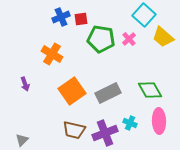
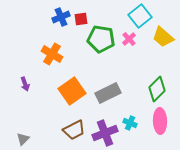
cyan square: moved 4 px left, 1 px down; rotated 10 degrees clockwise
green diamond: moved 7 px right, 1 px up; rotated 75 degrees clockwise
pink ellipse: moved 1 px right
brown trapezoid: rotated 40 degrees counterclockwise
gray triangle: moved 1 px right, 1 px up
